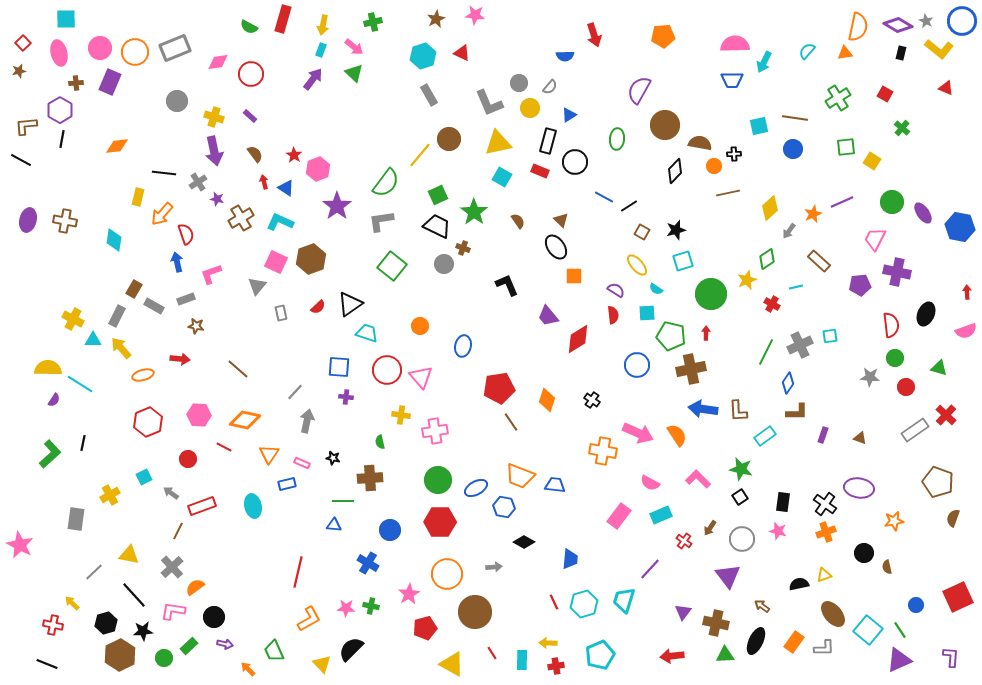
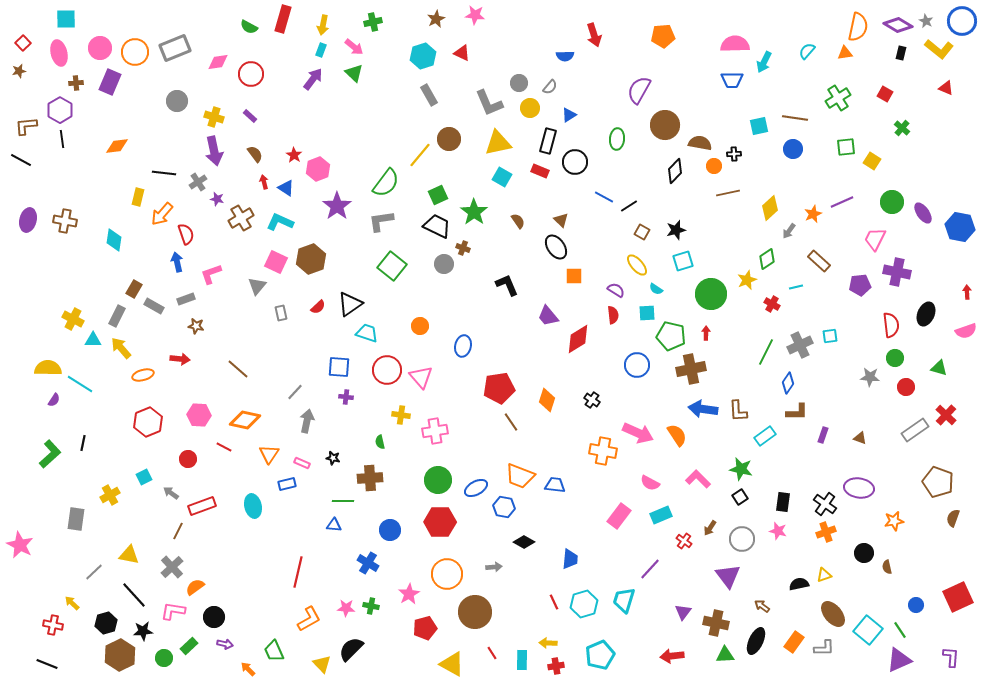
black line at (62, 139): rotated 18 degrees counterclockwise
